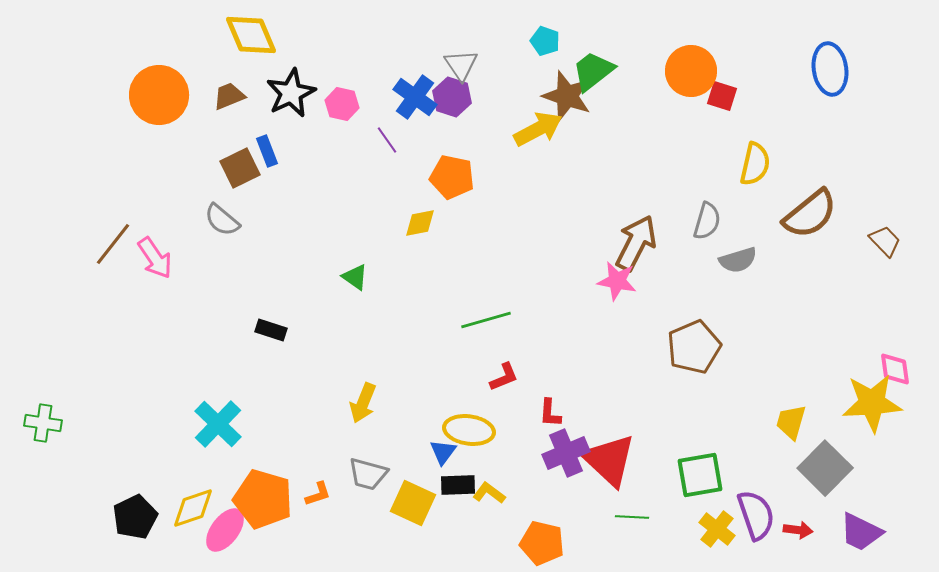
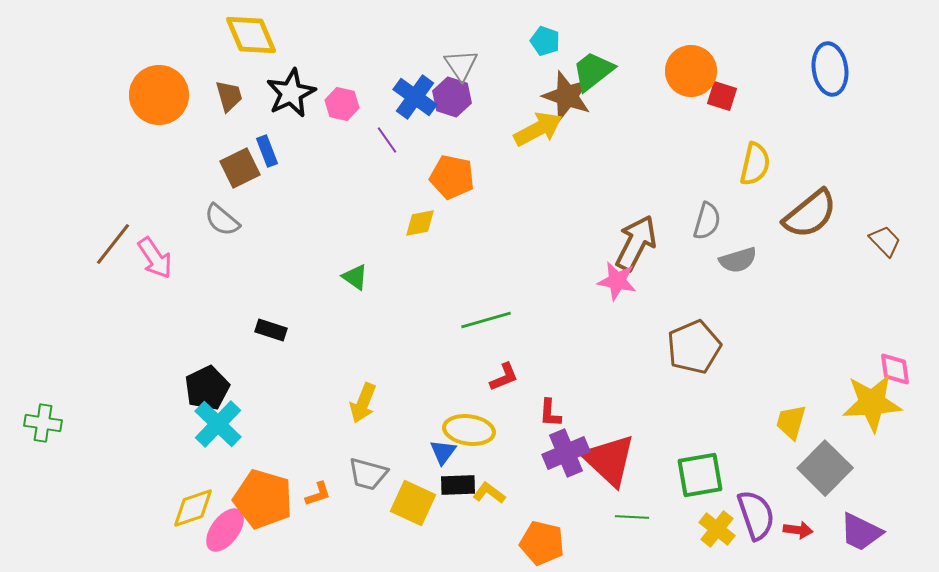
brown trapezoid at (229, 96): rotated 96 degrees clockwise
black pentagon at (135, 517): moved 72 px right, 129 px up
